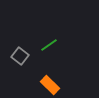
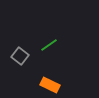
orange rectangle: rotated 18 degrees counterclockwise
